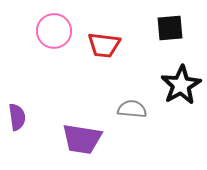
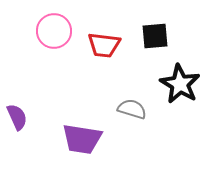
black square: moved 15 px left, 8 px down
black star: moved 1 px left, 1 px up; rotated 12 degrees counterclockwise
gray semicircle: rotated 12 degrees clockwise
purple semicircle: rotated 16 degrees counterclockwise
